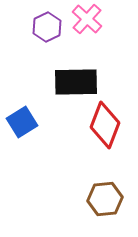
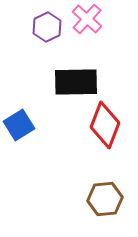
blue square: moved 3 px left, 3 px down
